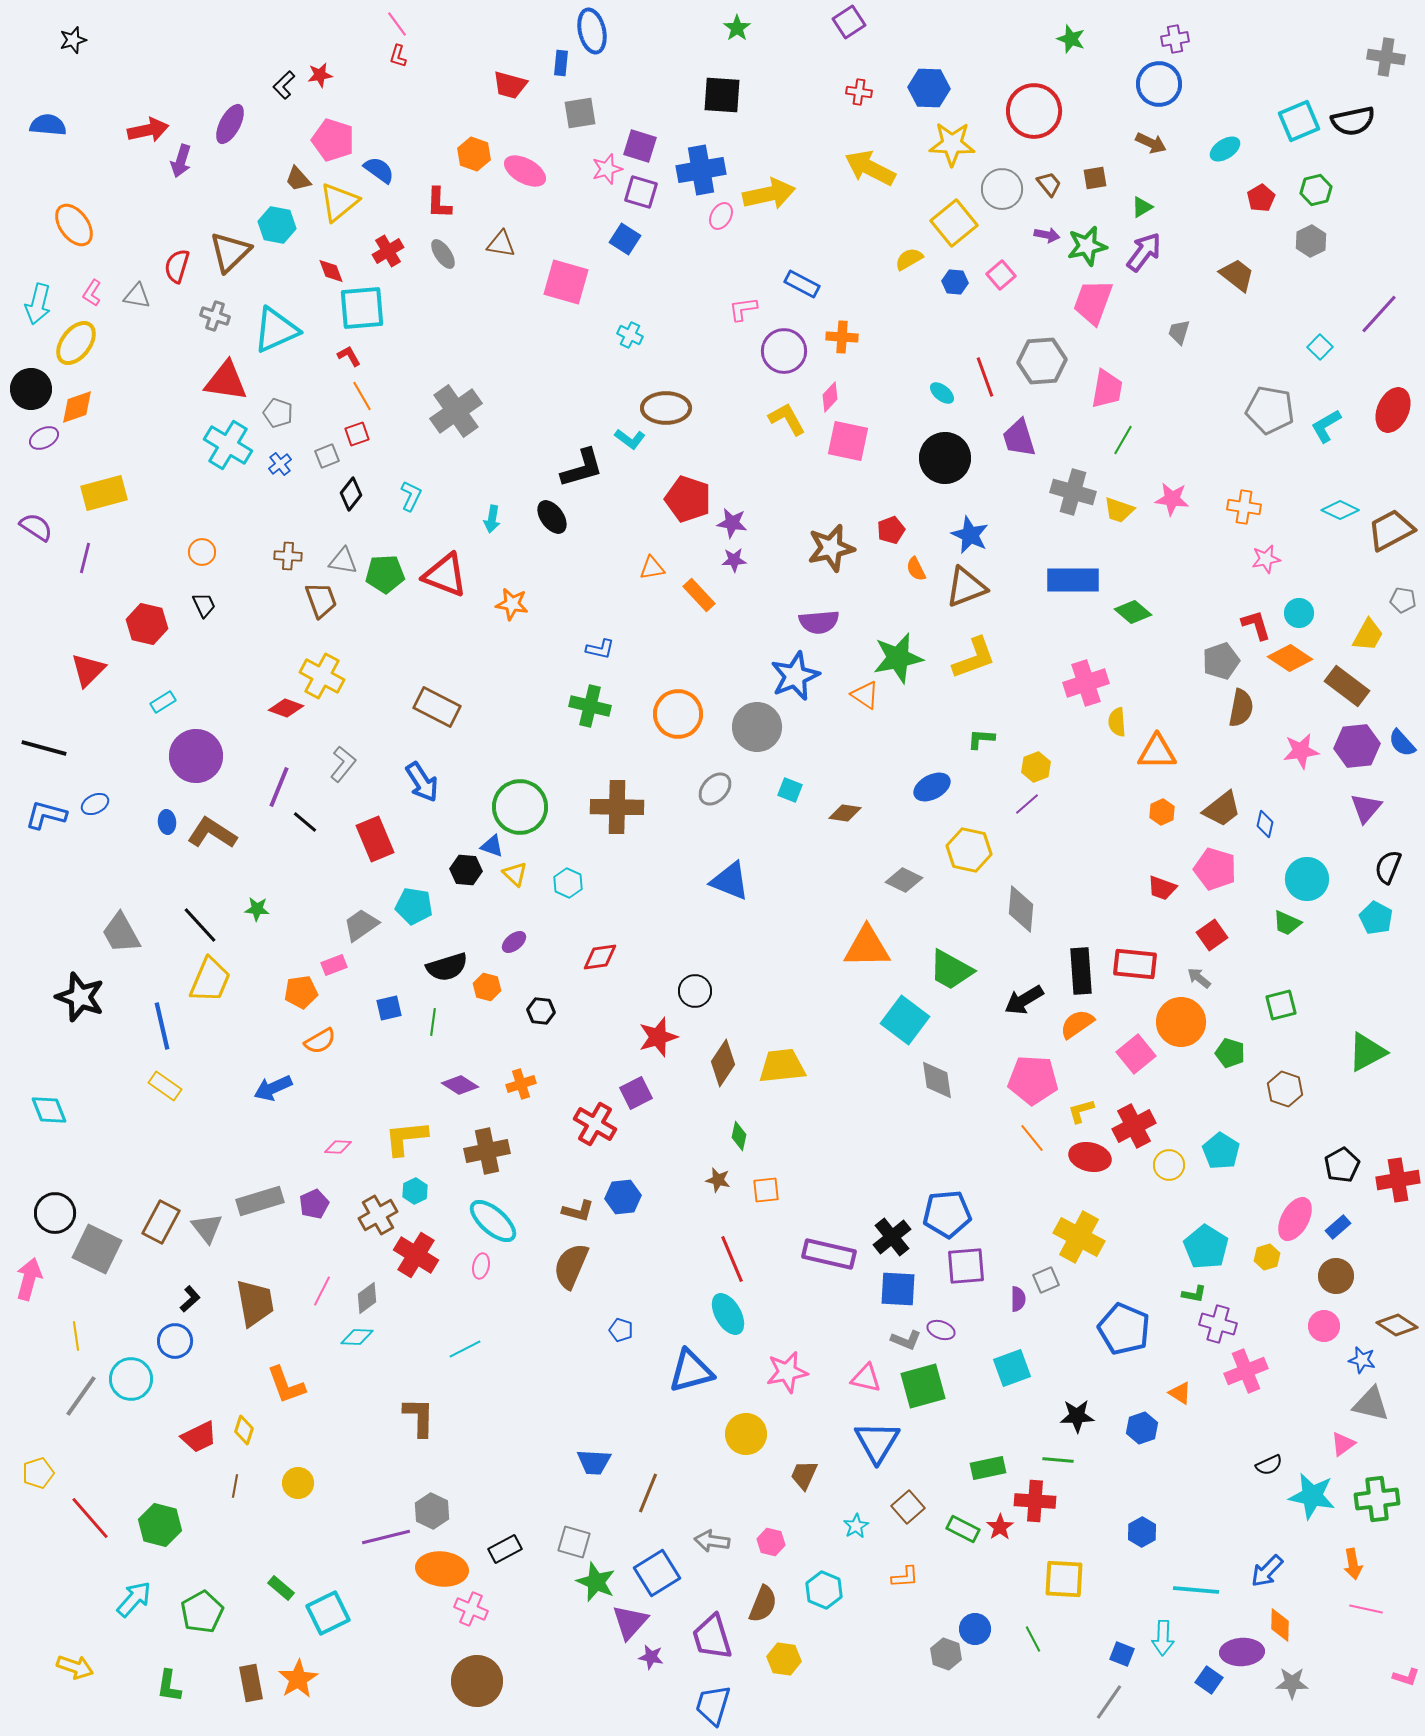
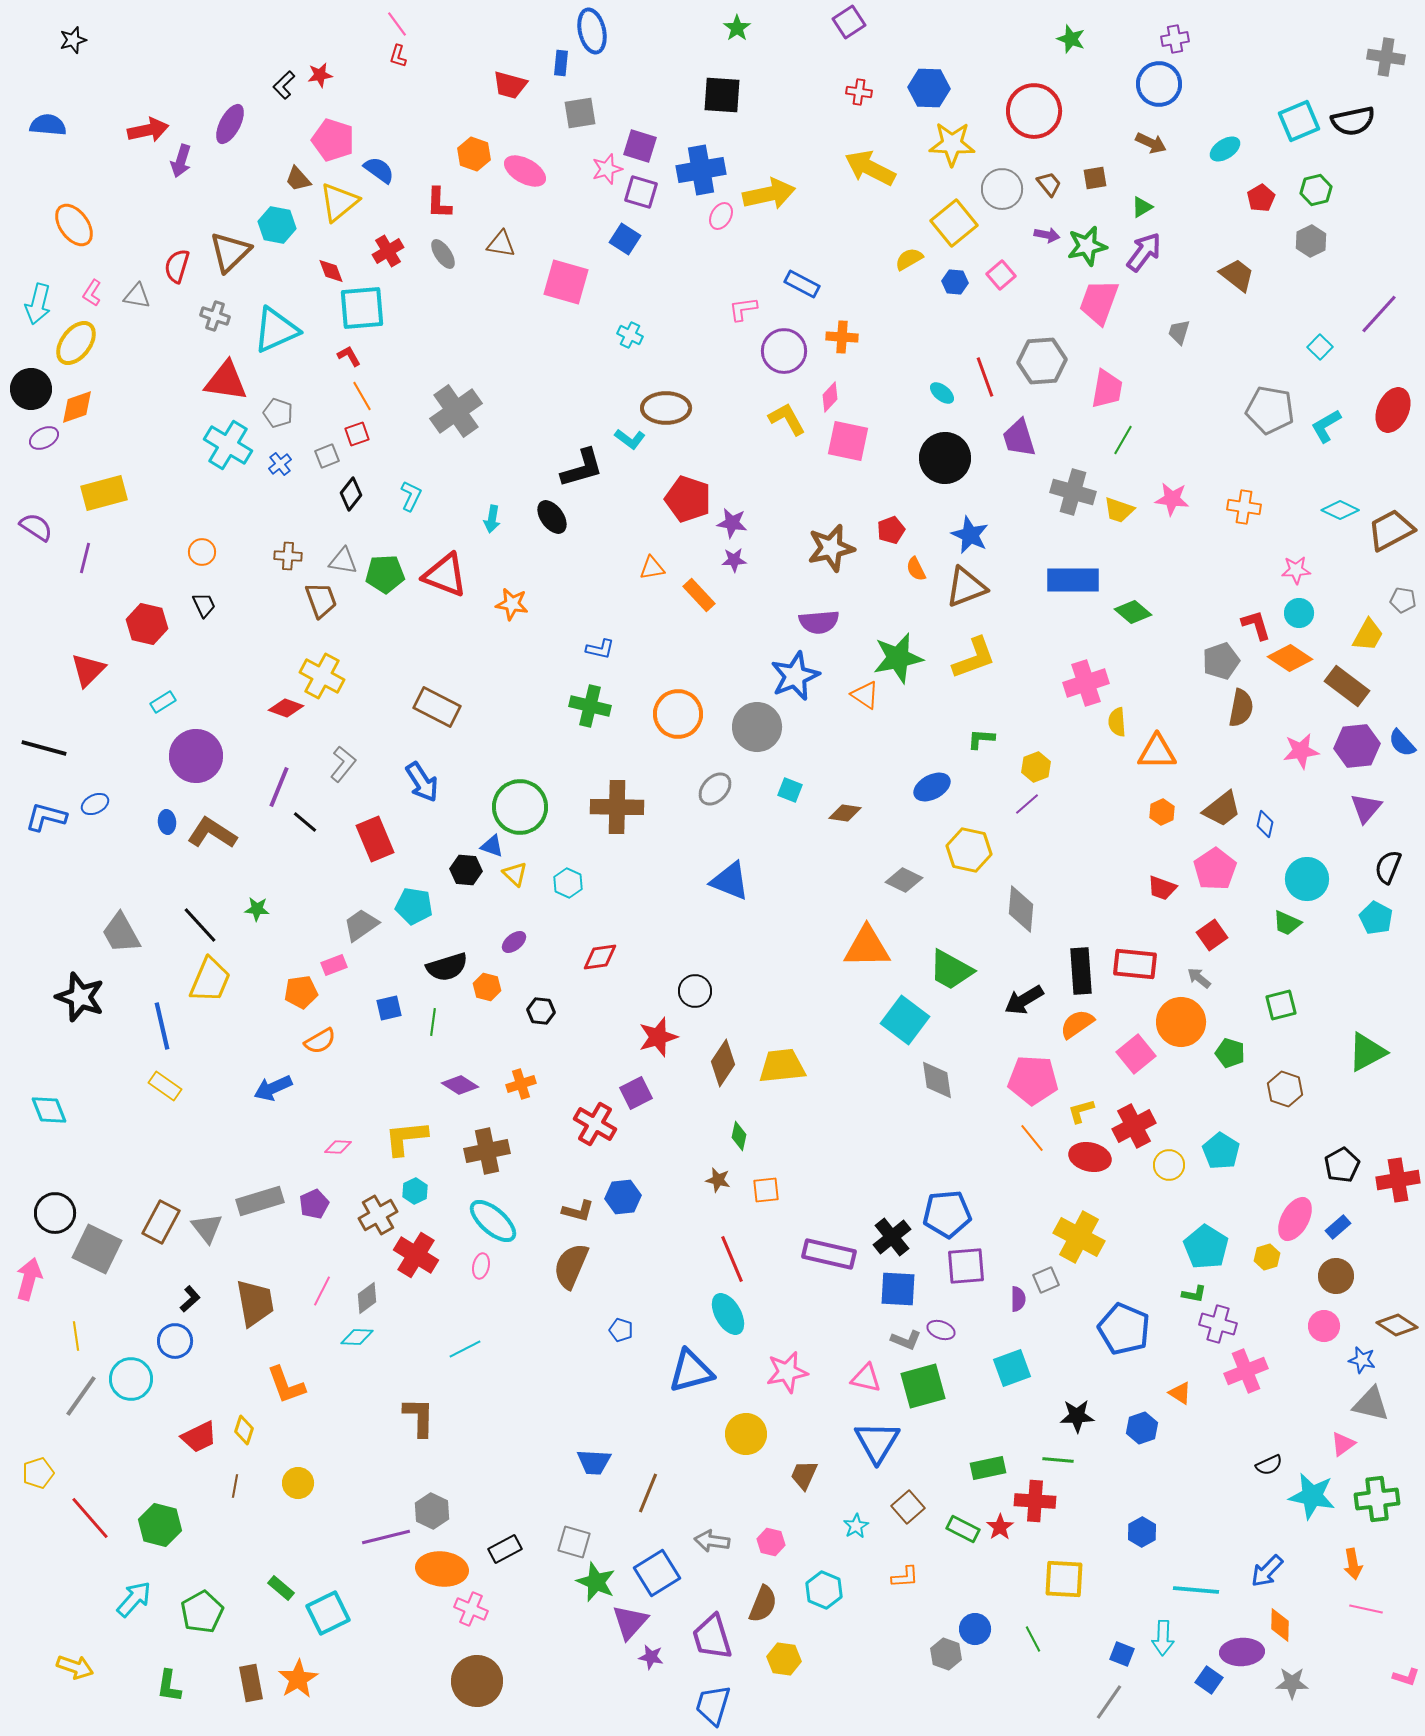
pink trapezoid at (1093, 302): moved 6 px right
pink star at (1266, 559): moved 30 px right, 11 px down; rotated 8 degrees clockwise
blue L-shape at (46, 815): moved 2 px down
pink pentagon at (1215, 869): rotated 21 degrees clockwise
